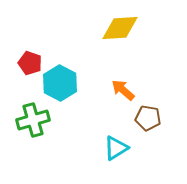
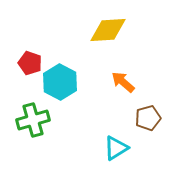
yellow diamond: moved 12 px left, 2 px down
cyan hexagon: moved 1 px up
orange arrow: moved 8 px up
brown pentagon: rotated 25 degrees counterclockwise
